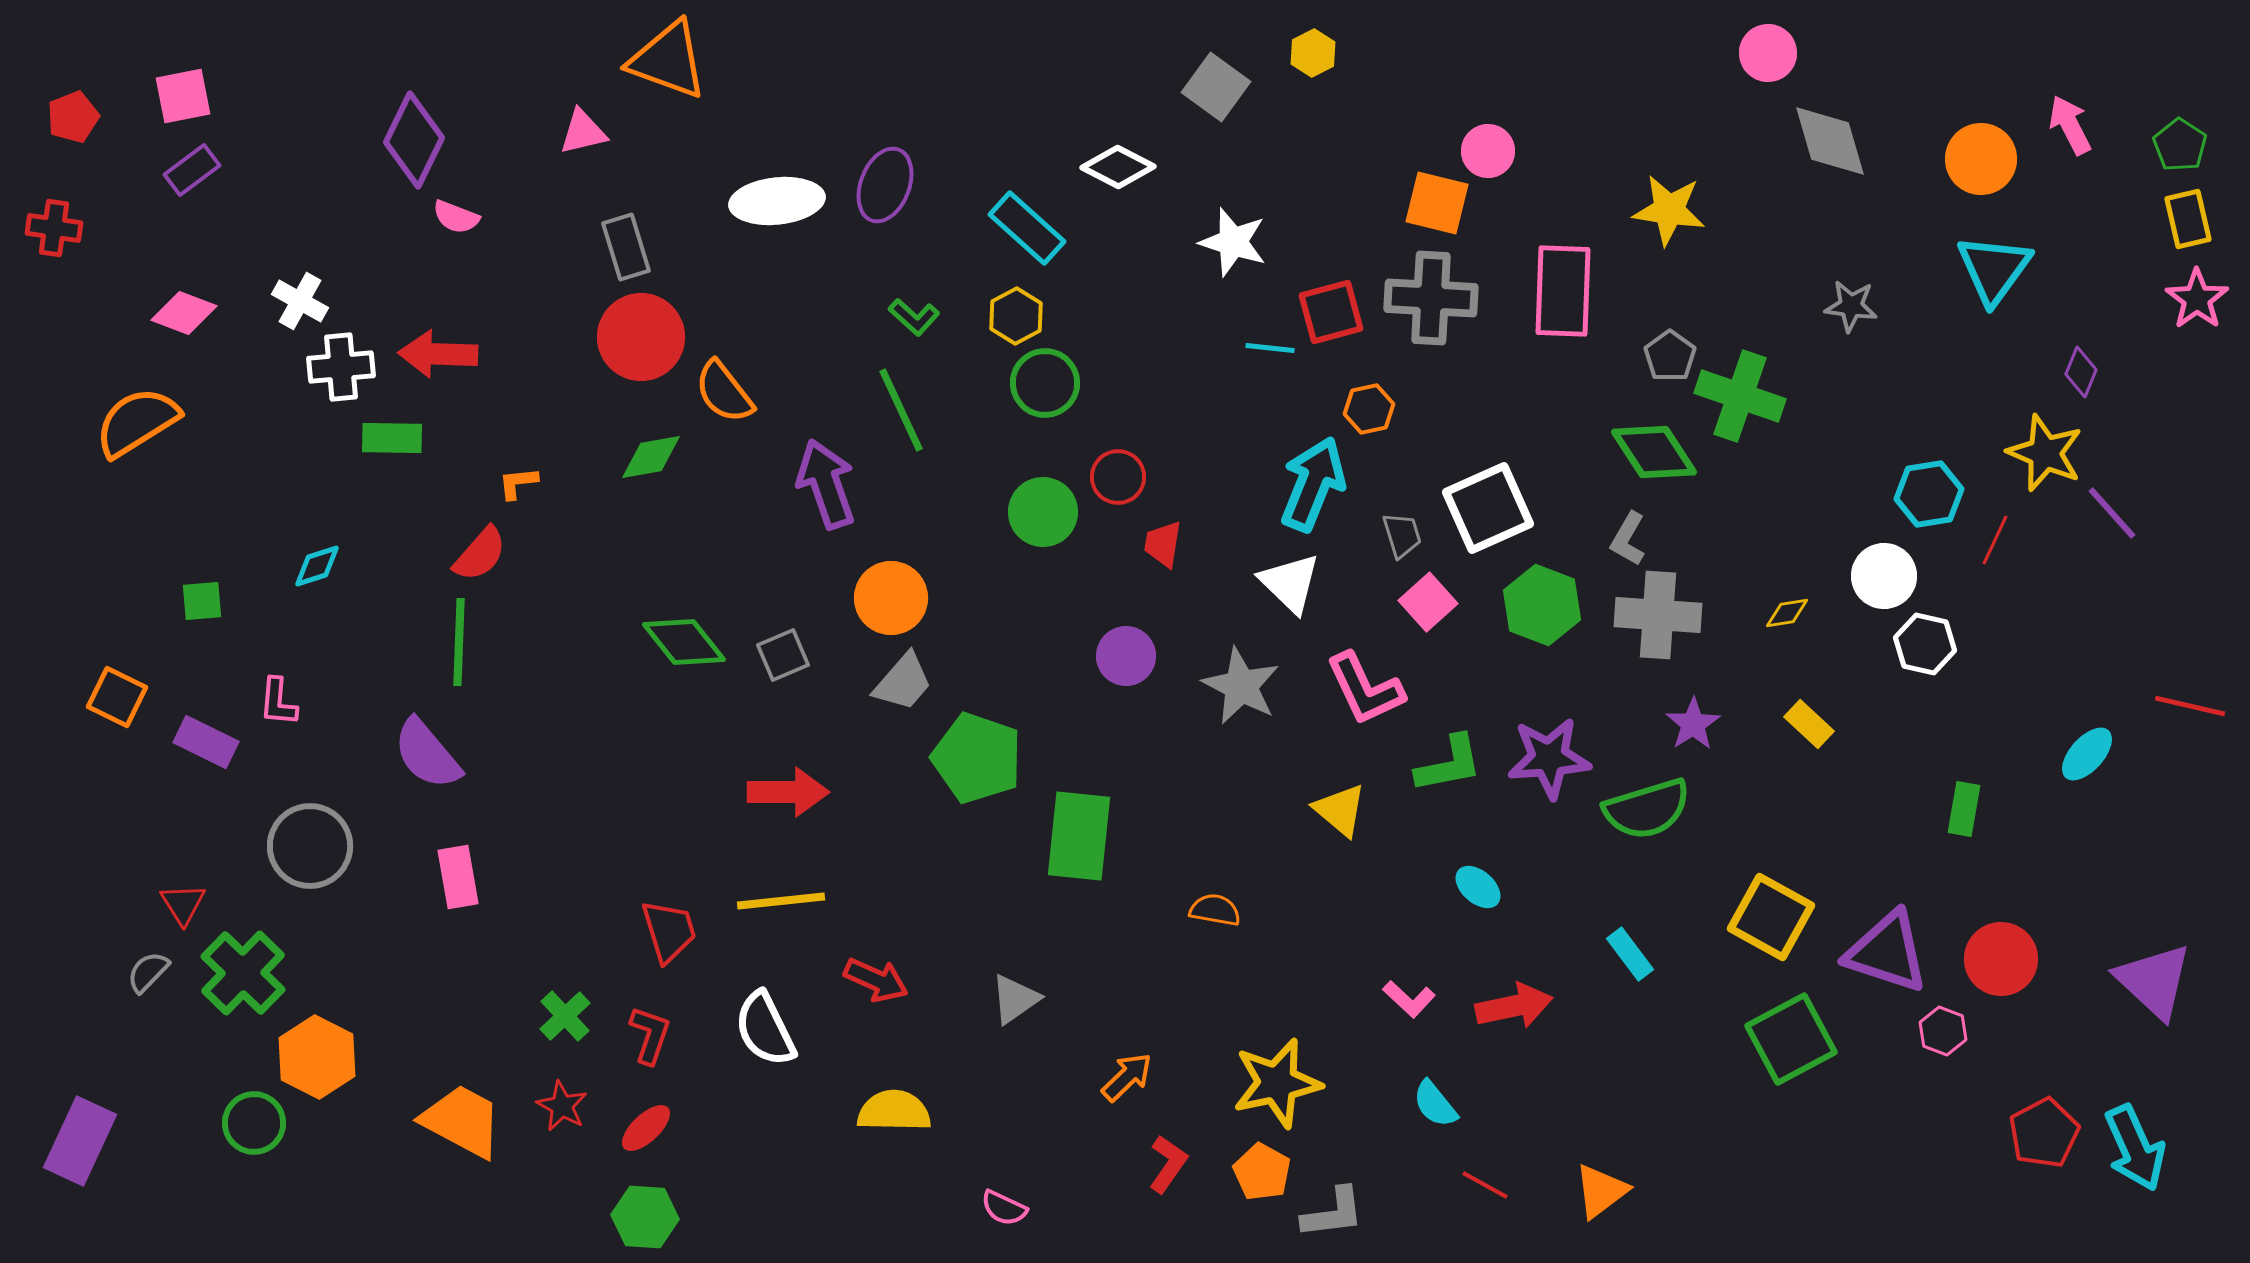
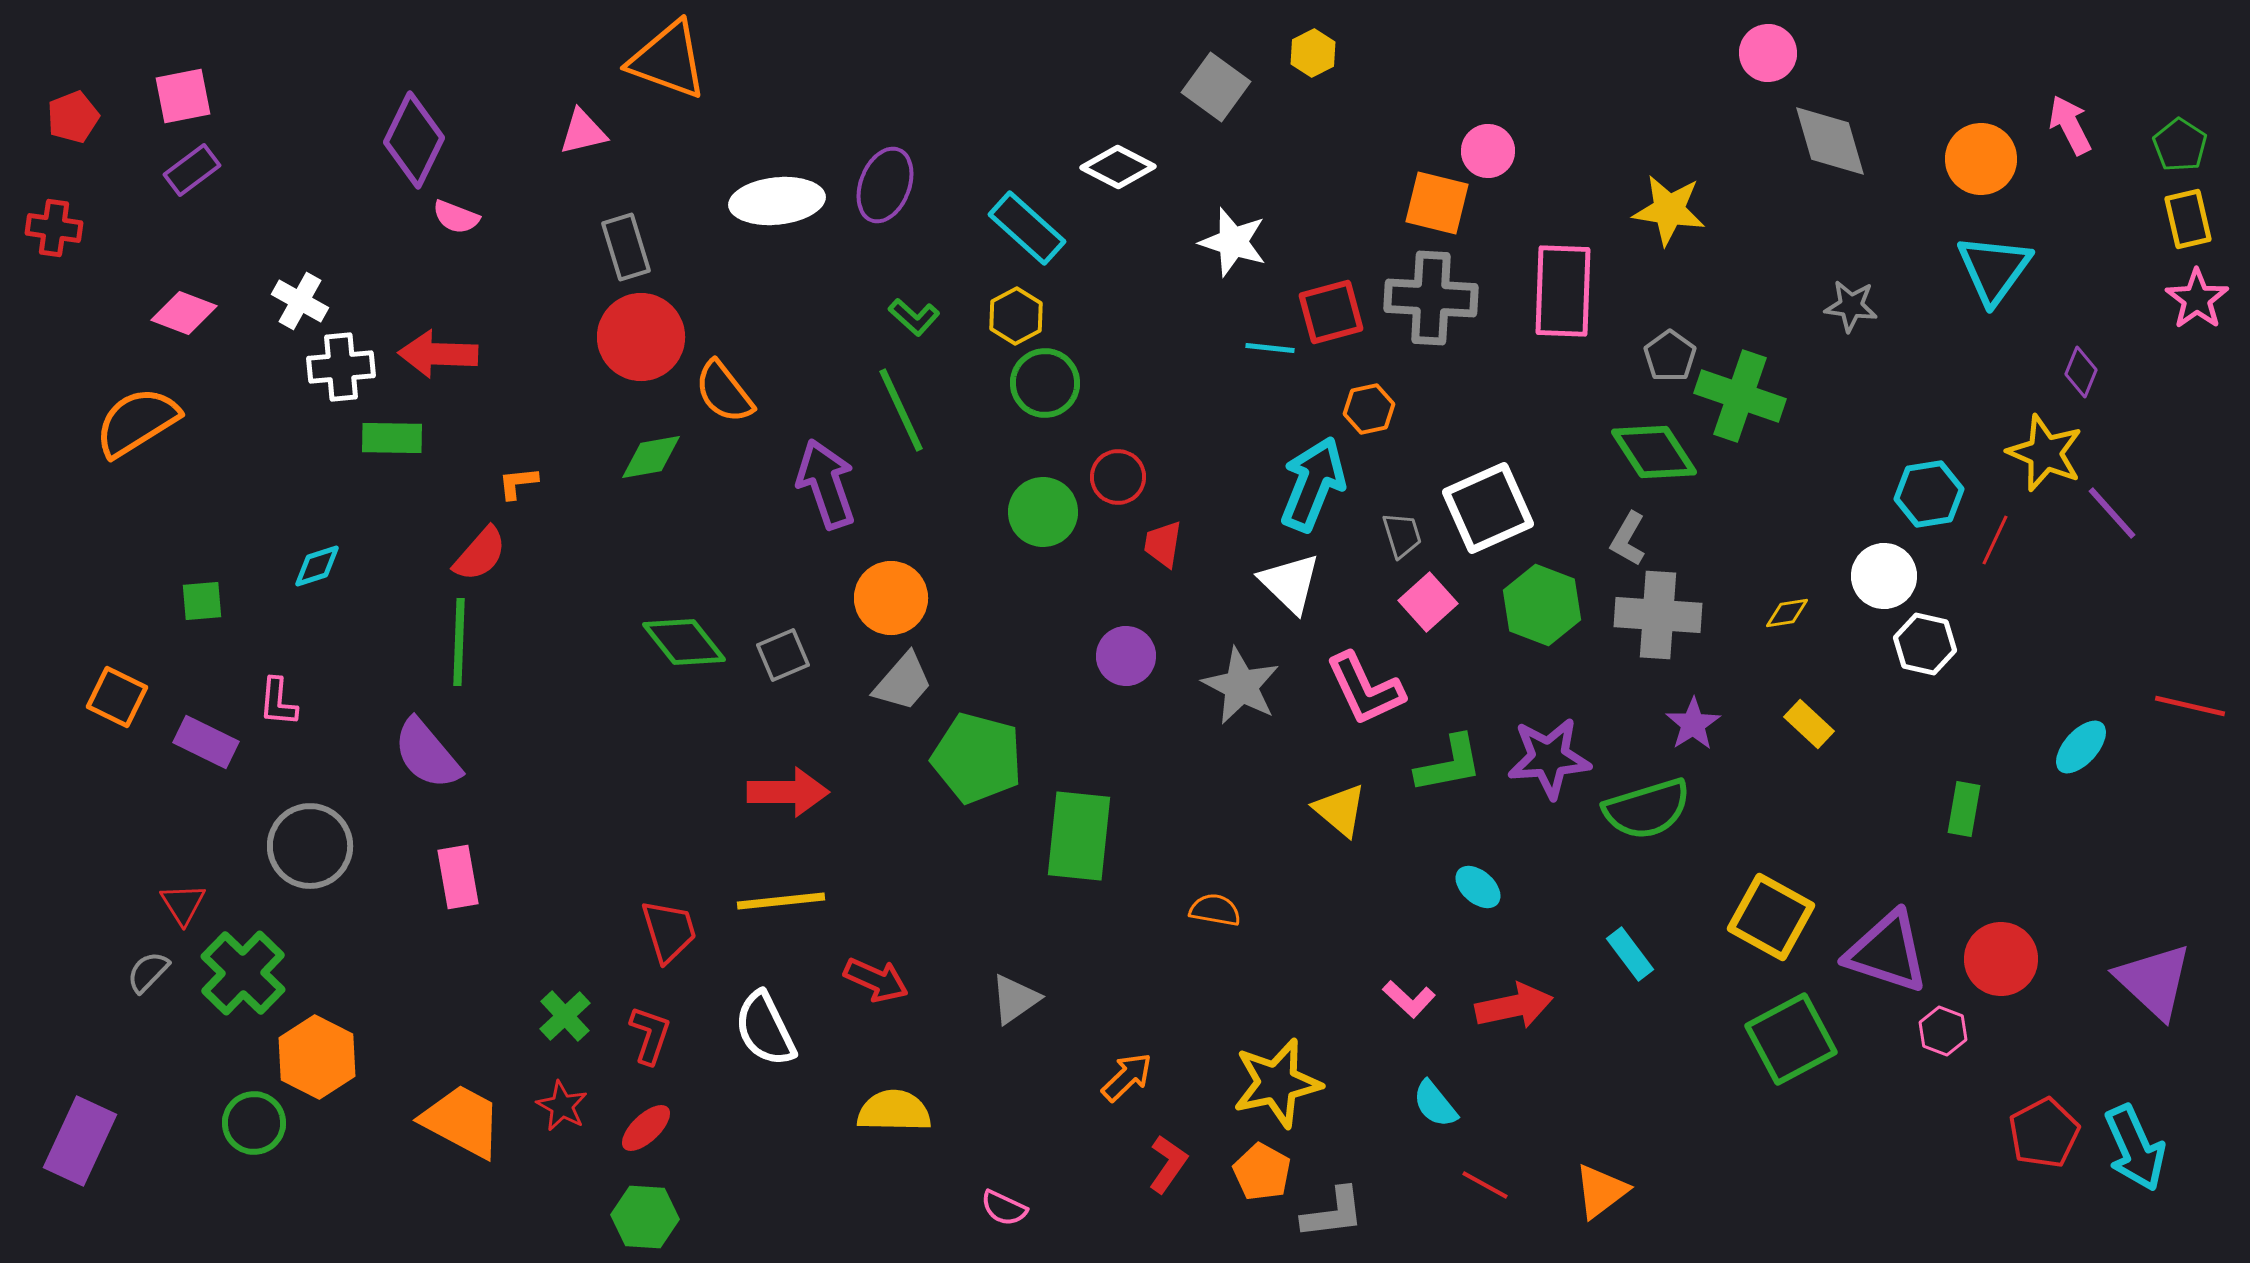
cyan ellipse at (2087, 754): moved 6 px left, 7 px up
green pentagon at (977, 758): rotated 4 degrees counterclockwise
